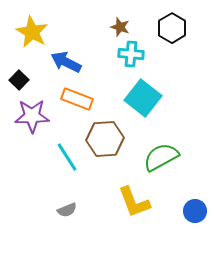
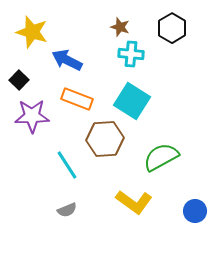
yellow star: rotated 12 degrees counterclockwise
blue arrow: moved 1 px right, 2 px up
cyan square: moved 11 px left, 3 px down; rotated 6 degrees counterclockwise
cyan line: moved 8 px down
yellow L-shape: rotated 33 degrees counterclockwise
